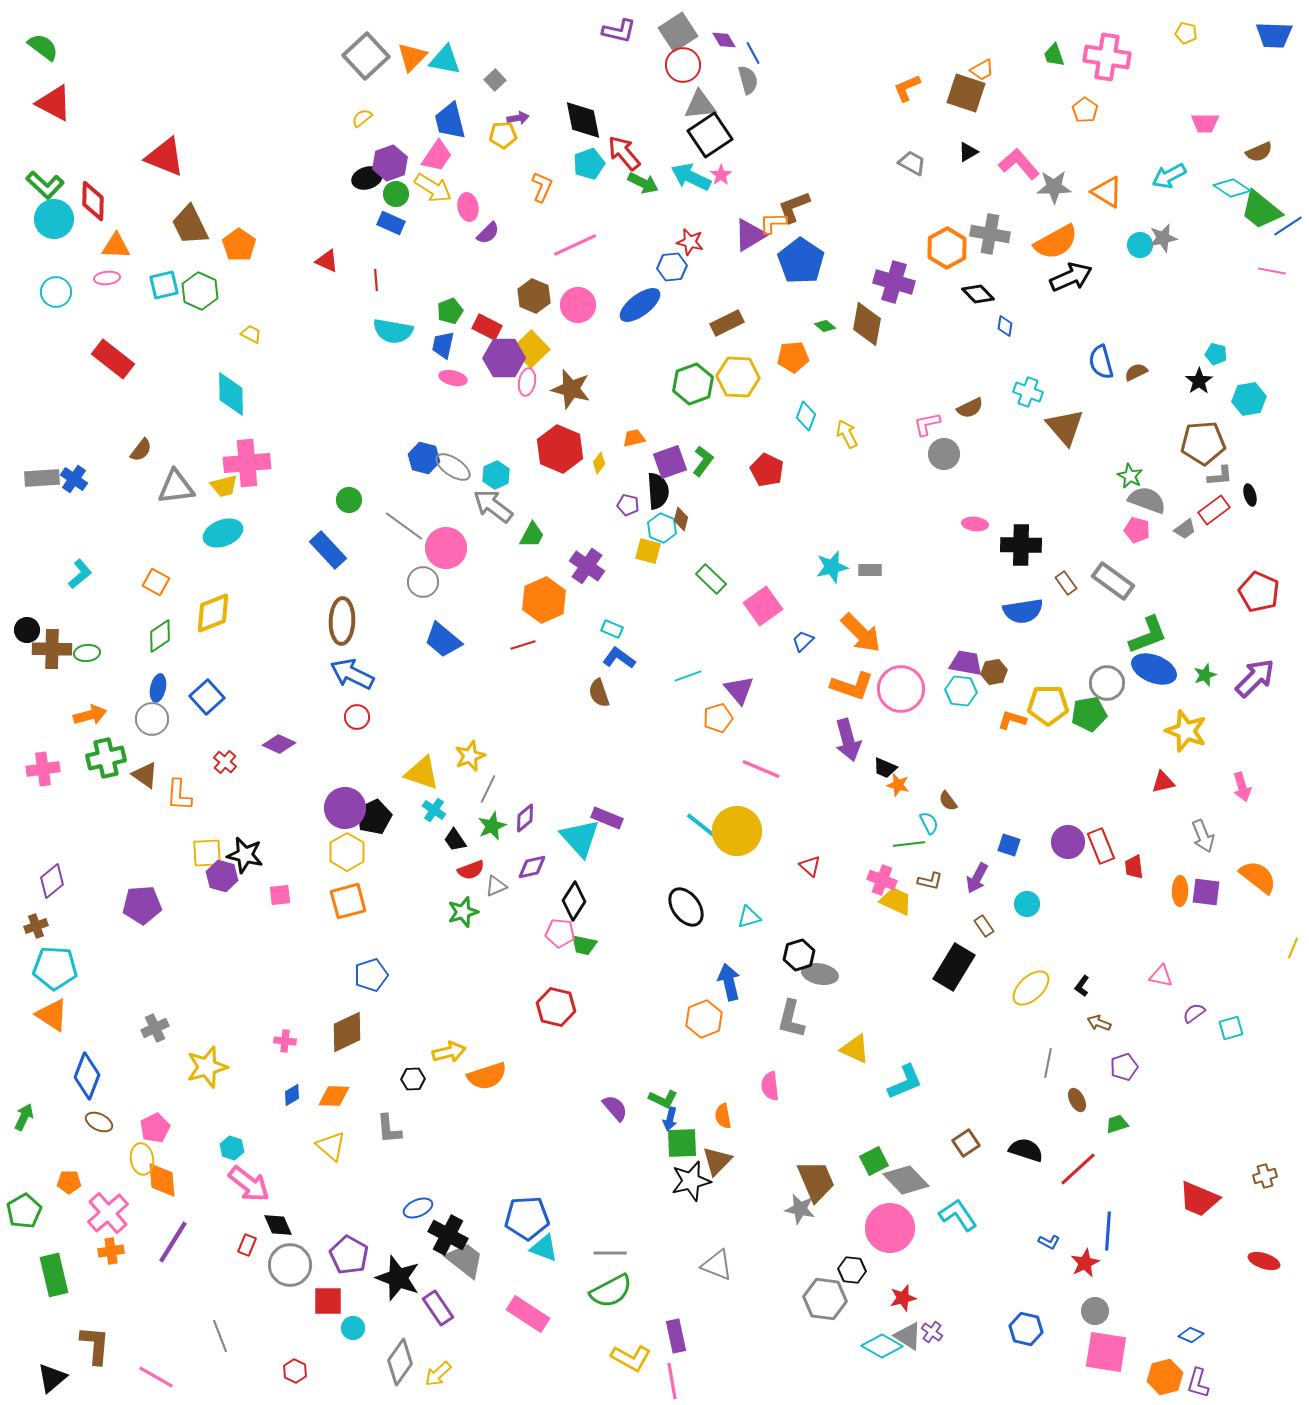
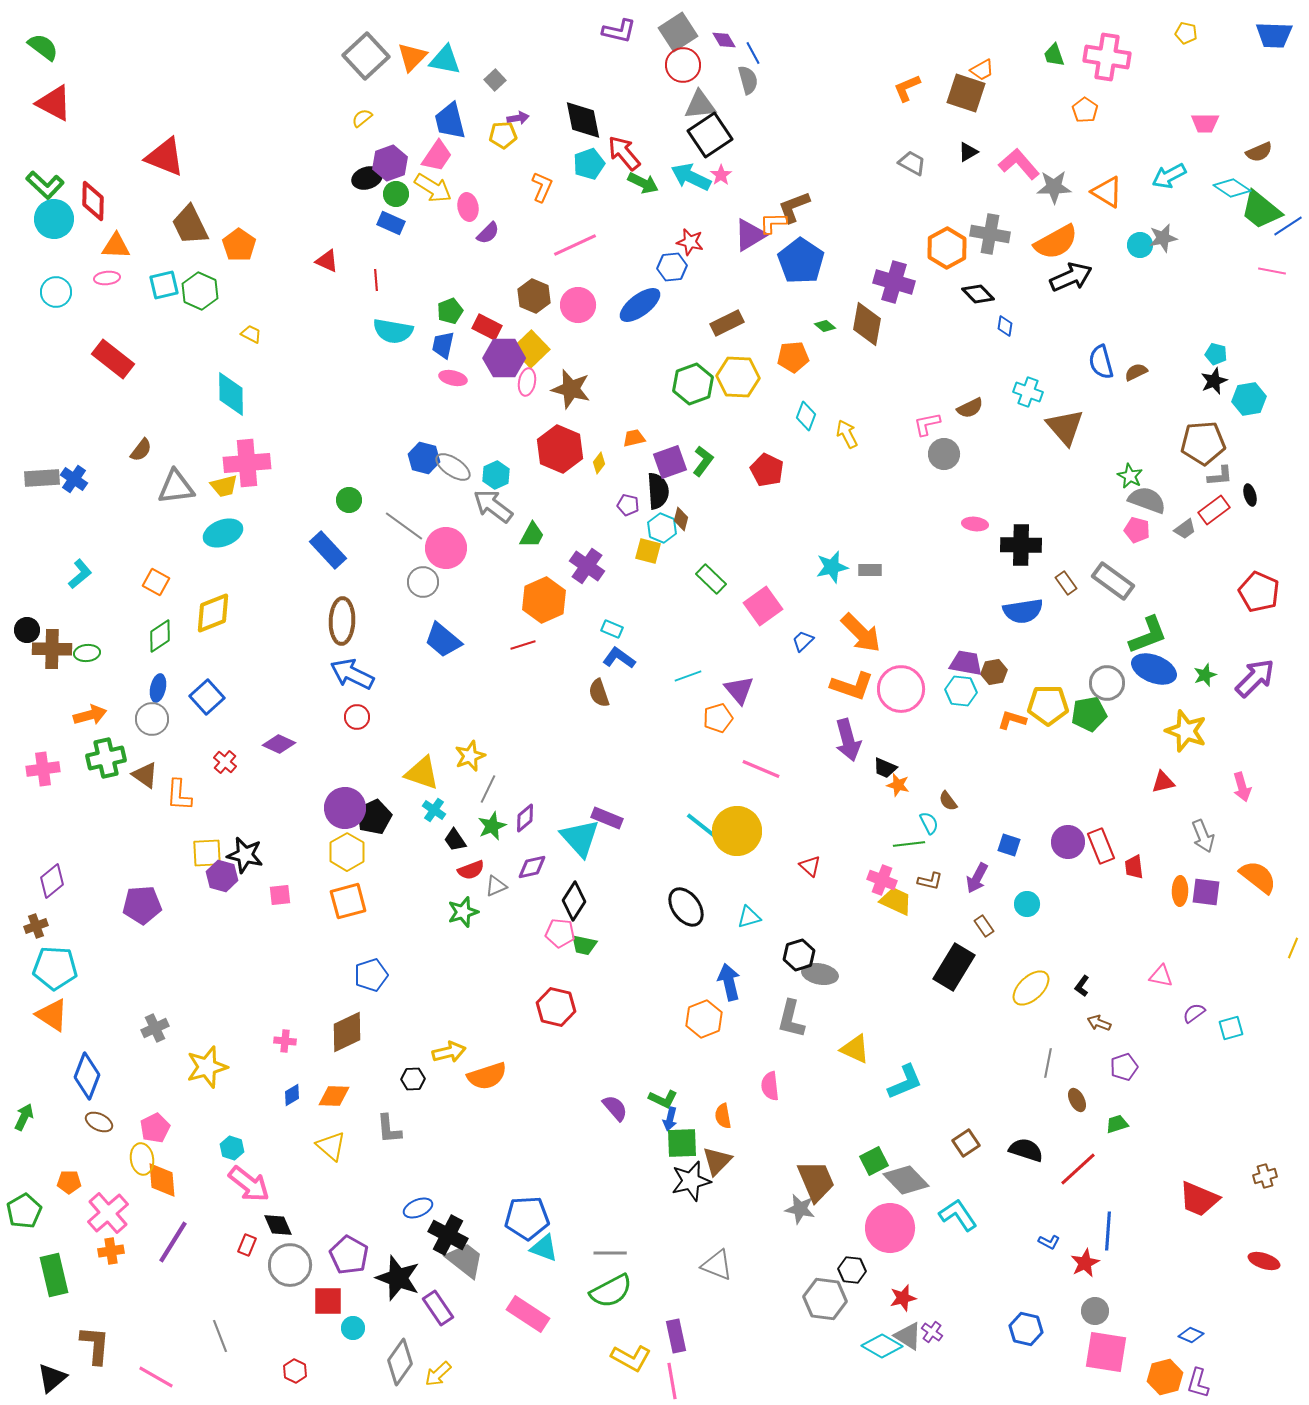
black star at (1199, 381): moved 15 px right; rotated 12 degrees clockwise
